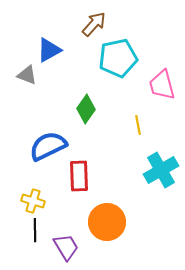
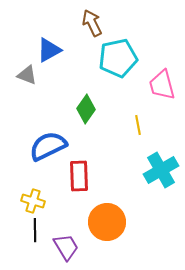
brown arrow: moved 2 px left, 1 px up; rotated 68 degrees counterclockwise
